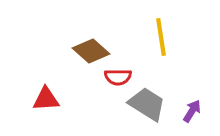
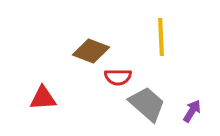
yellow line: rotated 6 degrees clockwise
brown diamond: rotated 21 degrees counterclockwise
red triangle: moved 3 px left, 1 px up
gray trapezoid: rotated 9 degrees clockwise
